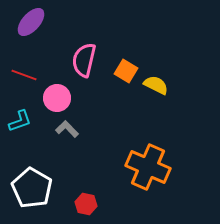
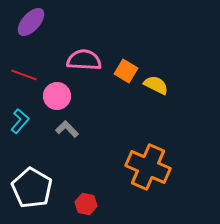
pink semicircle: rotated 80 degrees clockwise
pink circle: moved 2 px up
cyan L-shape: rotated 30 degrees counterclockwise
